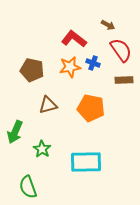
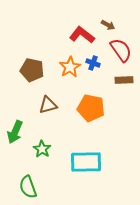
red L-shape: moved 8 px right, 4 px up
orange star: rotated 20 degrees counterclockwise
